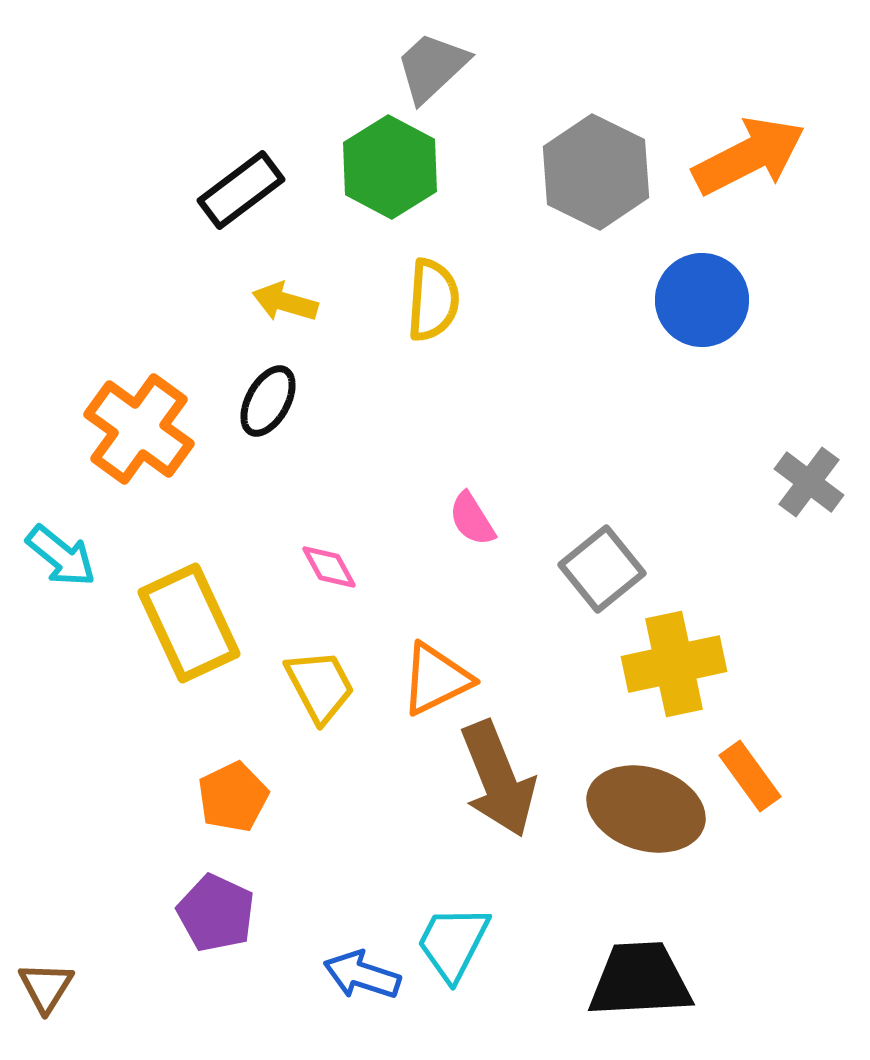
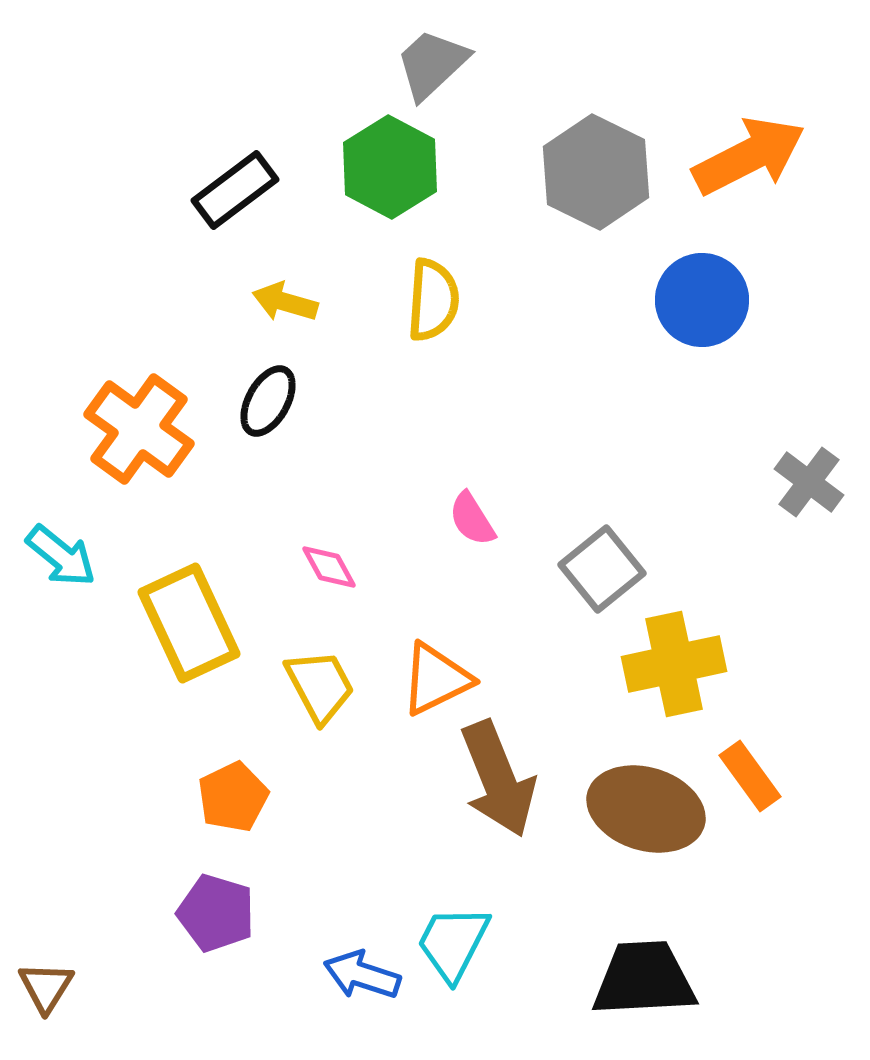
gray trapezoid: moved 3 px up
black rectangle: moved 6 px left
purple pentagon: rotated 8 degrees counterclockwise
black trapezoid: moved 4 px right, 1 px up
